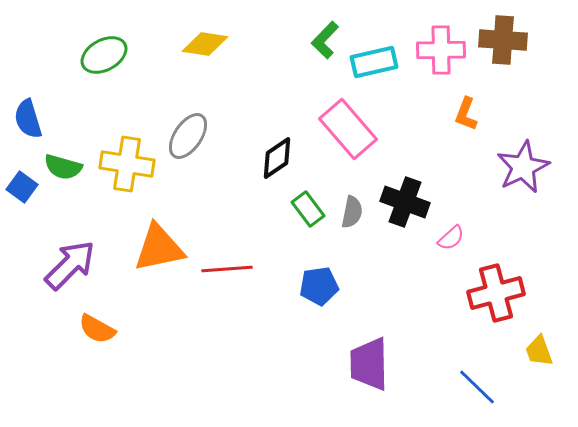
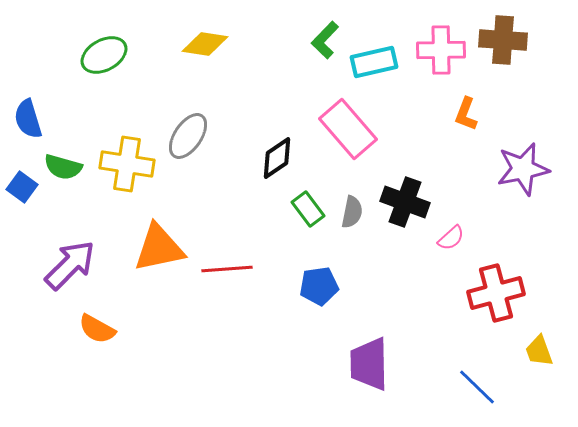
purple star: moved 2 px down; rotated 14 degrees clockwise
